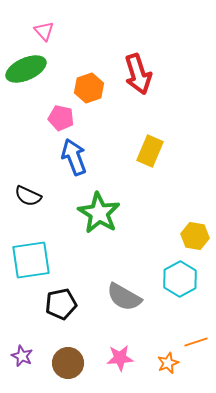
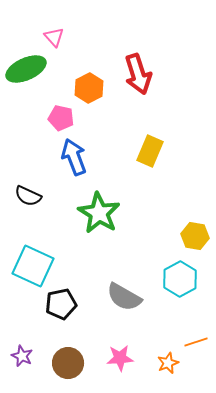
pink triangle: moved 10 px right, 6 px down
orange hexagon: rotated 8 degrees counterclockwise
cyan square: moved 2 px right, 6 px down; rotated 33 degrees clockwise
